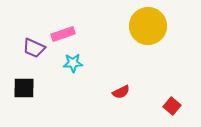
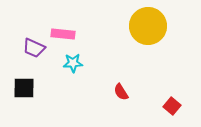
pink rectangle: rotated 25 degrees clockwise
red semicircle: rotated 84 degrees clockwise
